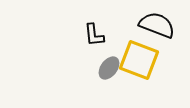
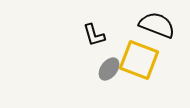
black L-shape: rotated 10 degrees counterclockwise
gray ellipse: moved 1 px down
